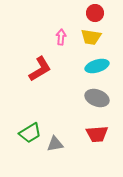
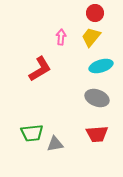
yellow trapezoid: rotated 120 degrees clockwise
cyan ellipse: moved 4 px right
green trapezoid: moved 2 px right; rotated 25 degrees clockwise
